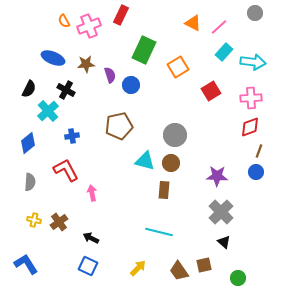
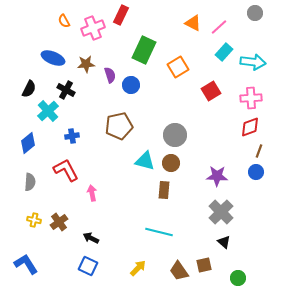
pink cross at (89, 26): moved 4 px right, 2 px down
